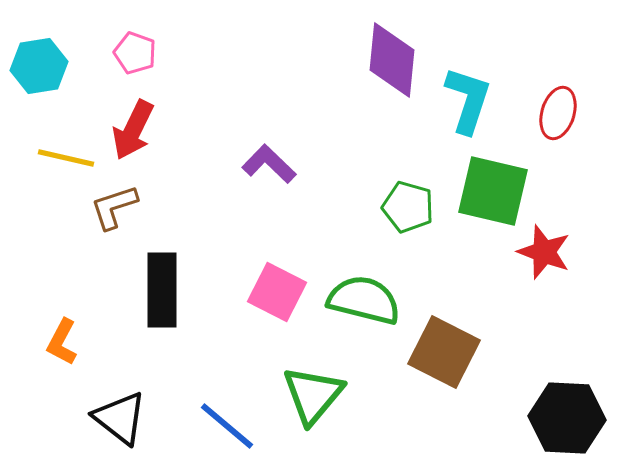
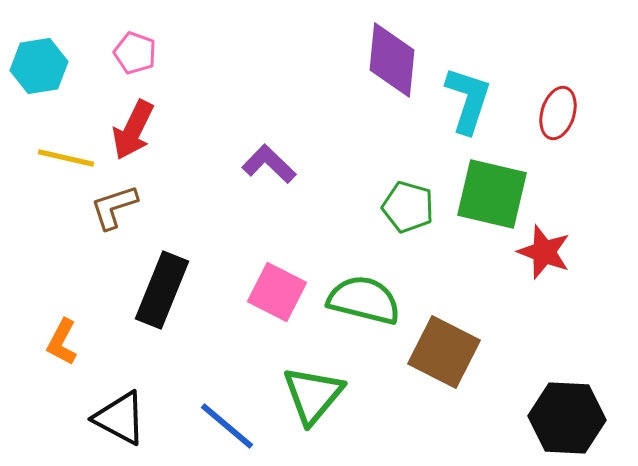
green square: moved 1 px left, 3 px down
black rectangle: rotated 22 degrees clockwise
black triangle: rotated 10 degrees counterclockwise
